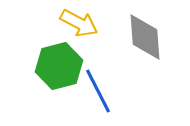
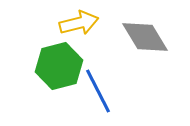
yellow arrow: rotated 42 degrees counterclockwise
gray diamond: rotated 27 degrees counterclockwise
